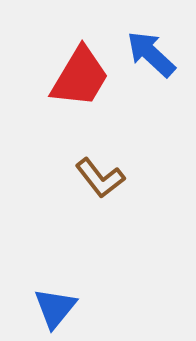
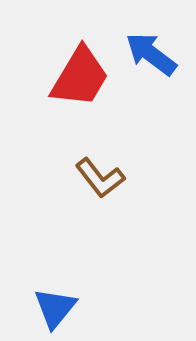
blue arrow: rotated 6 degrees counterclockwise
